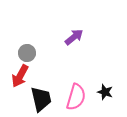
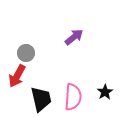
gray circle: moved 1 px left
red arrow: moved 3 px left
black star: rotated 21 degrees clockwise
pink semicircle: moved 3 px left; rotated 12 degrees counterclockwise
